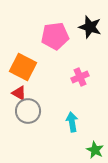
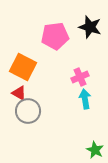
cyan arrow: moved 13 px right, 23 px up
